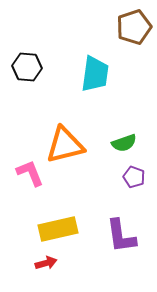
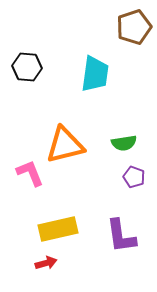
green semicircle: rotated 10 degrees clockwise
